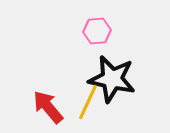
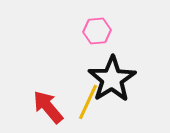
black star: rotated 27 degrees clockwise
